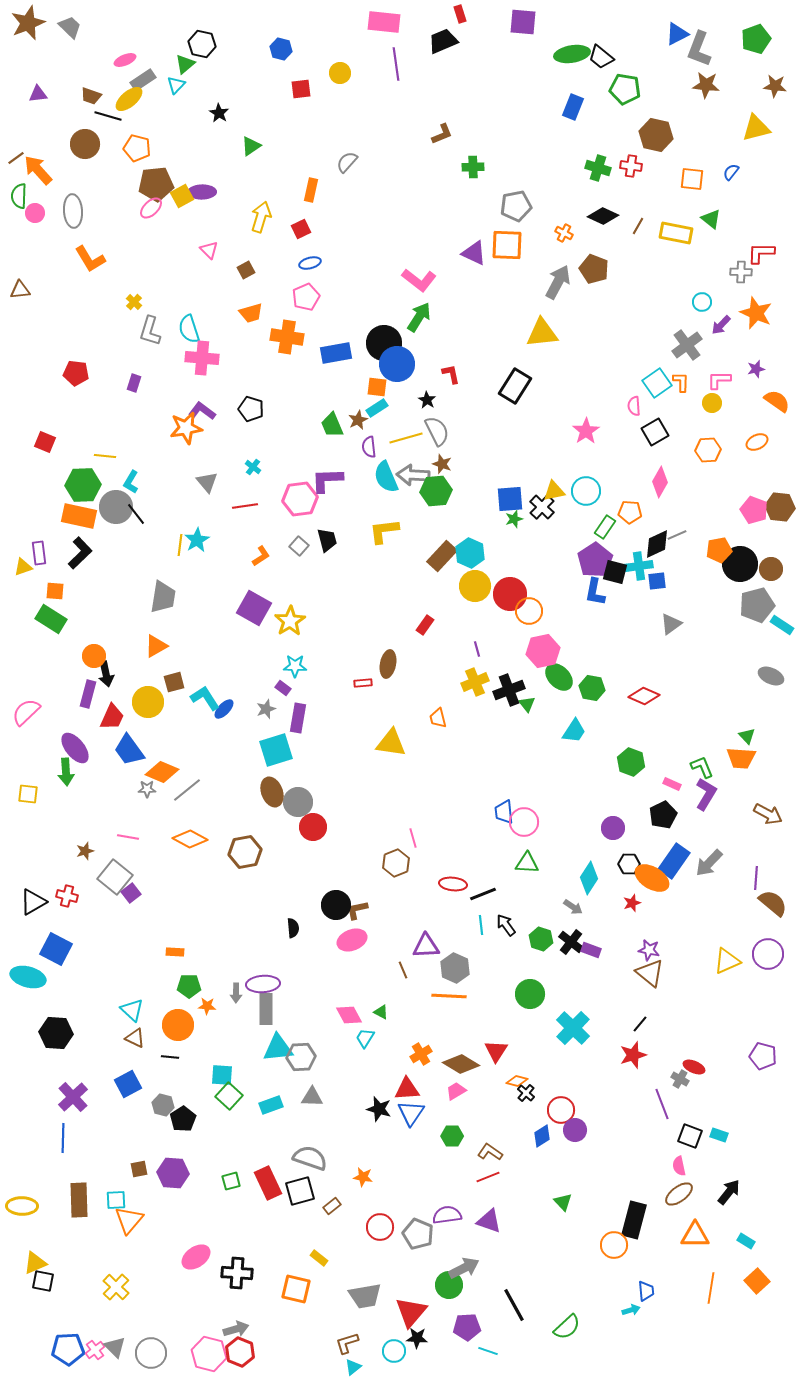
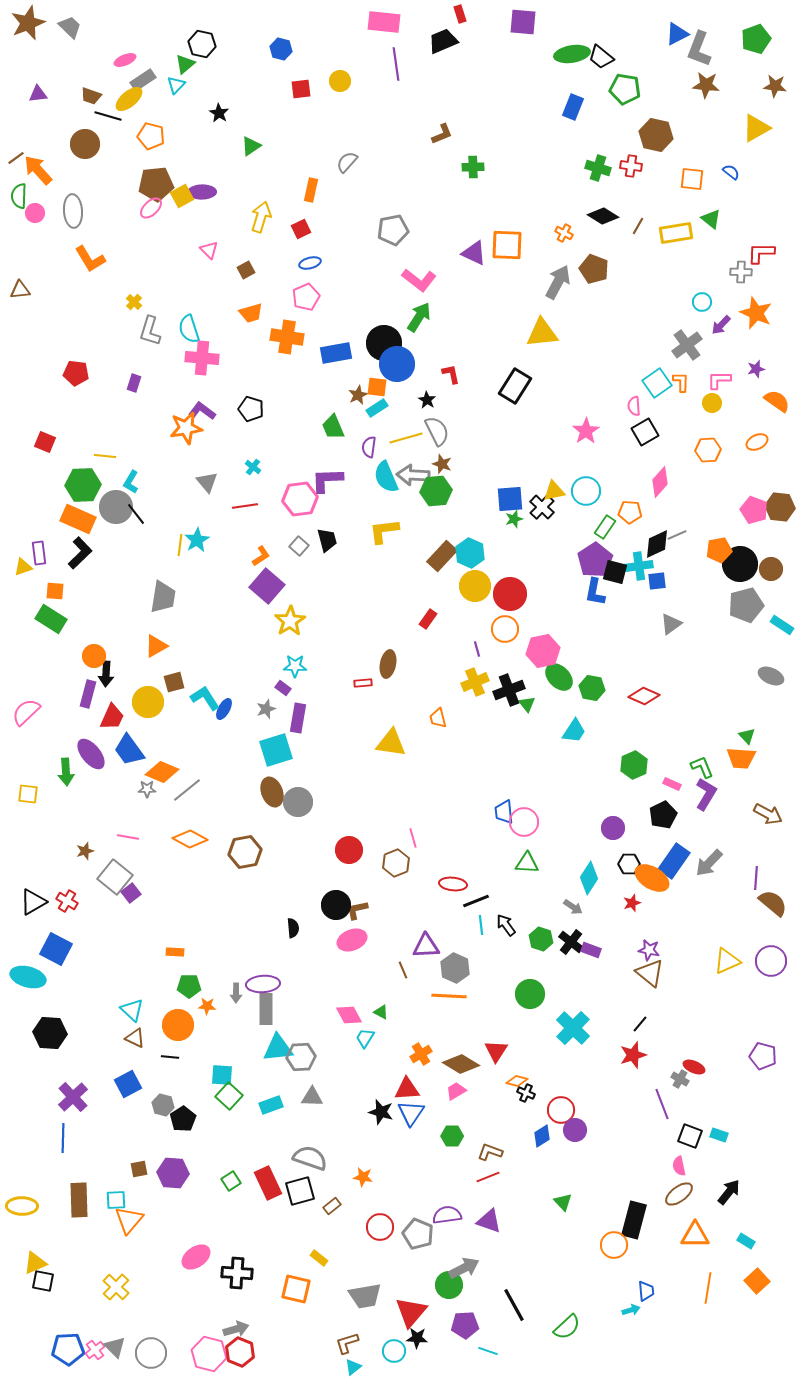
yellow circle at (340, 73): moved 8 px down
yellow triangle at (756, 128): rotated 16 degrees counterclockwise
orange pentagon at (137, 148): moved 14 px right, 12 px up
blue semicircle at (731, 172): rotated 90 degrees clockwise
gray pentagon at (516, 206): moved 123 px left, 24 px down
black diamond at (603, 216): rotated 8 degrees clockwise
yellow rectangle at (676, 233): rotated 20 degrees counterclockwise
brown star at (358, 420): moved 25 px up
green trapezoid at (332, 425): moved 1 px right, 2 px down
black square at (655, 432): moved 10 px left
purple semicircle at (369, 447): rotated 15 degrees clockwise
pink diamond at (660, 482): rotated 12 degrees clockwise
orange rectangle at (79, 516): moved 1 px left, 3 px down; rotated 12 degrees clockwise
gray pentagon at (757, 605): moved 11 px left
purple square at (254, 608): moved 13 px right, 22 px up; rotated 12 degrees clockwise
orange circle at (529, 611): moved 24 px left, 18 px down
red rectangle at (425, 625): moved 3 px right, 6 px up
black arrow at (106, 674): rotated 15 degrees clockwise
blue ellipse at (224, 709): rotated 15 degrees counterclockwise
purple ellipse at (75, 748): moved 16 px right, 6 px down
green hexagon at (631, 762): moved 3 px right, 3 px down; rotated 16 degrees clockwise
red circle at (313, 827): moved 36 px right, 23 px down
black line at (483, 894): moved 7 px left, 7 px down
red cross at (67, 896): moved 5 px down; rotated 15 degrees clockwise
purple circle at (768, 954): moved 3 px right, 7 px down
black hexagon at (56, 1033): moved 6 px left
black cross at (526, 1093): rotated 18 degrees counterclockwise
black star at (379, 1109): moved 2 px right, 3 px down
brown L-shape at (490, 1152): rotated 15 degrees counterclockwise
green square at (231, 1181): rotated 18 degrees counterclockwise
orange line at (711, 1288): moved 3 px left
purple pentagon at (467, 1327): moved 2 px left, 2 px up
